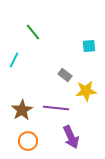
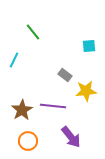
purple line: moved 3 px left, 2 px up
purple arrow: rotated 15 degrees counterclockwise
